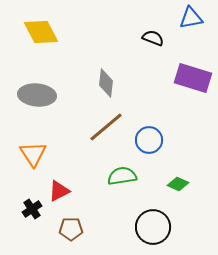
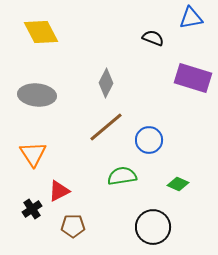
gray diamond: rotated 20 degrees clockwise
brown pentagon: moved 2 px right, 3 px up
